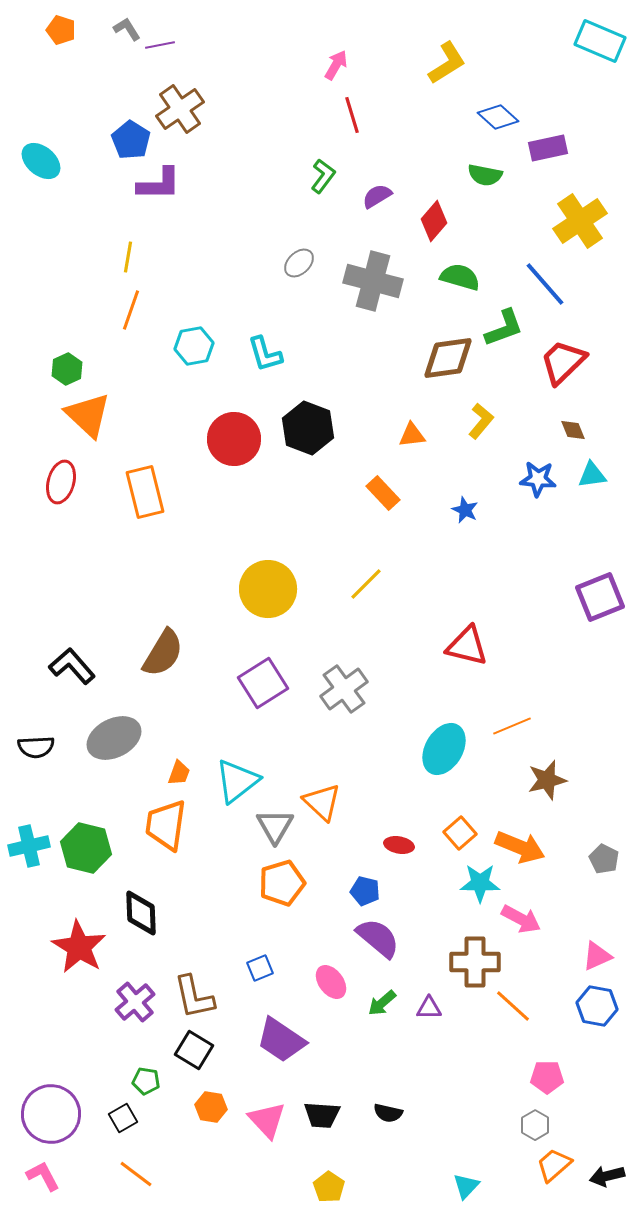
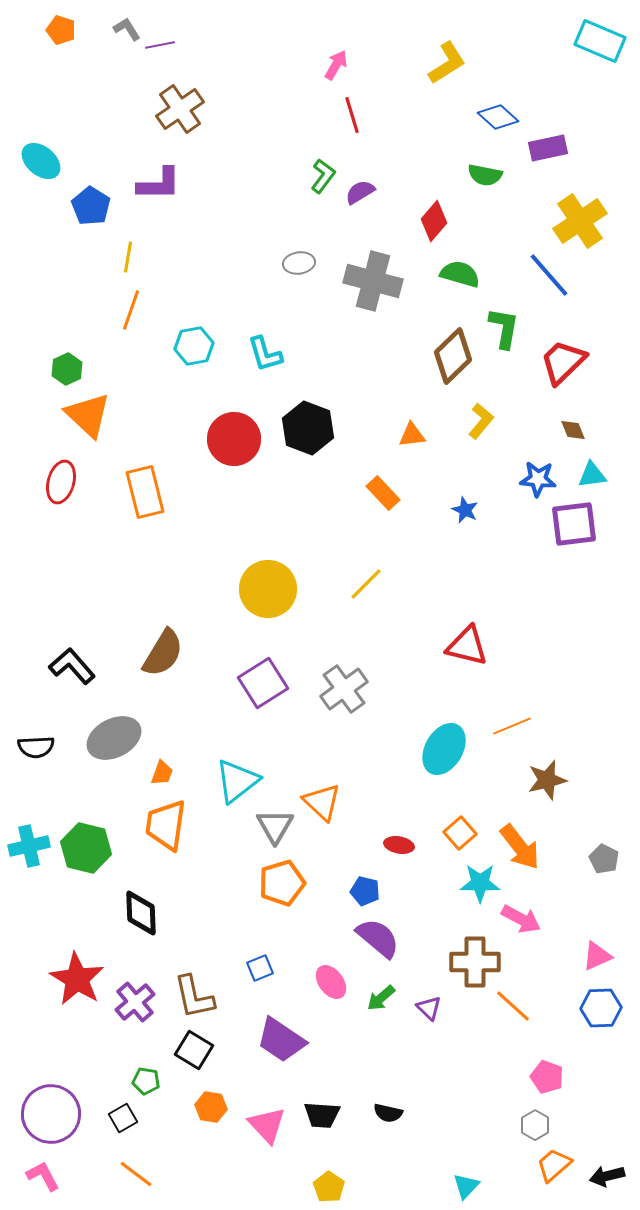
blue pentagon at (131, 140): moved 40 px left, 66 px down
purple semicircle at (377, 196): moved 17 px left, 4 px up
gray ellipse at (299, 263): rotated 36 degrees clockwise
green semicircle at (460, 277): moved 3 px up
blue line at (545, 284): moved 4 px right, 9 px up
green L-shape at (504, 328): rotated 60 degrees counterclockwise
brown diamond at (448, 358): moved 5 px right, 2 px up; rotated 36 degrees counterclockwise
purple square at (600, 597): moved 26 px left, 73 px up; rotated 15 degrees clockwise
orange trapezoid at (179, 773): moved 17 px left
orange arrow at (520, 847): rotated 30 degrees clockwise
red star at (79, 947): moved 2 px left, 32 px down
green arrow at (382, 1003): moved 1 px left, 5 px up
blue hexagon at (597, 1006): moved 4 px right, 2 px down; rotated 12 degrees counterclockwise
purple triangle at (429, 1008): rotated 44 degrees clockwise
pink pentagon at (547, 1077): rotated 20 degrees clockwise
pink triangle at (267, 1120): moved 5 px down
